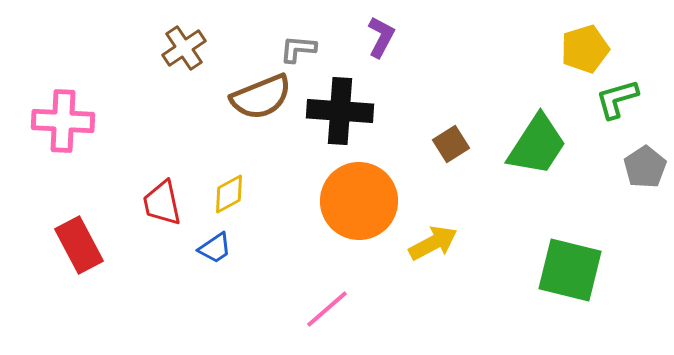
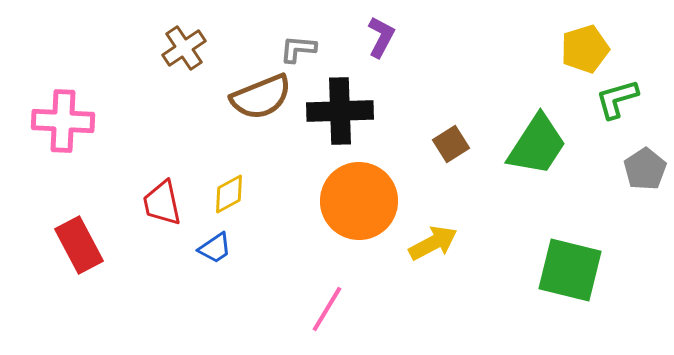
black cross: rotated 6 degrees counterclockwise
gray pentagon: moved 2 px down
pink line: rotated 18 degrees counterclockwise
